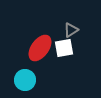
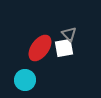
gray triangle: moved 2 px left, 4 px down; rotated 42 degrees counterclockwise
